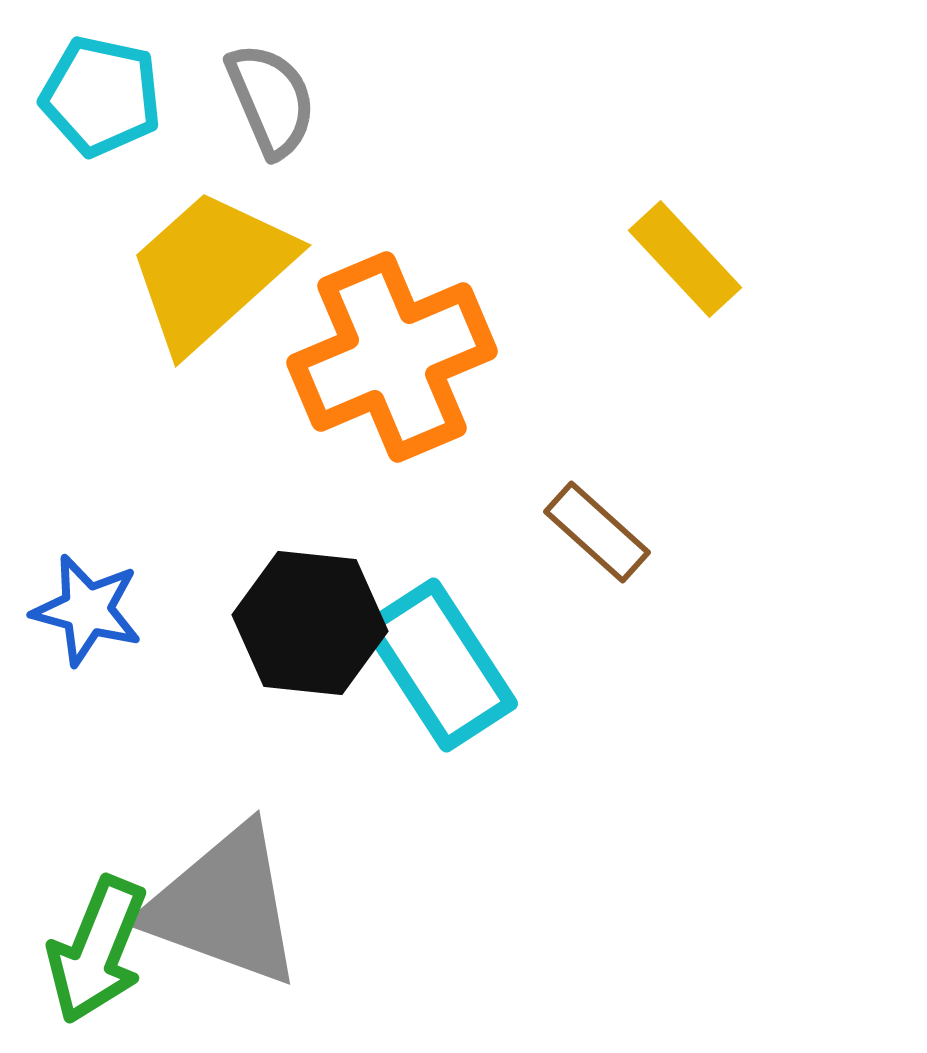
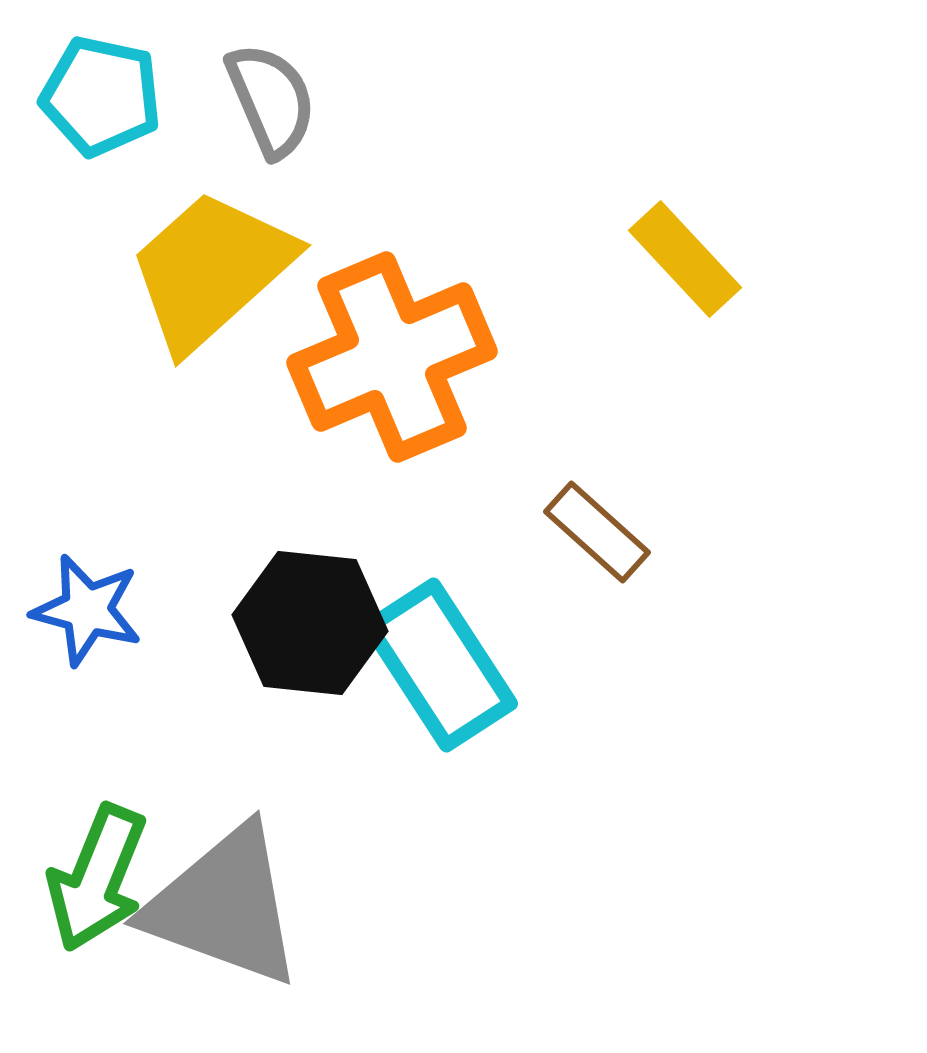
green arrow: moved 72 px up
